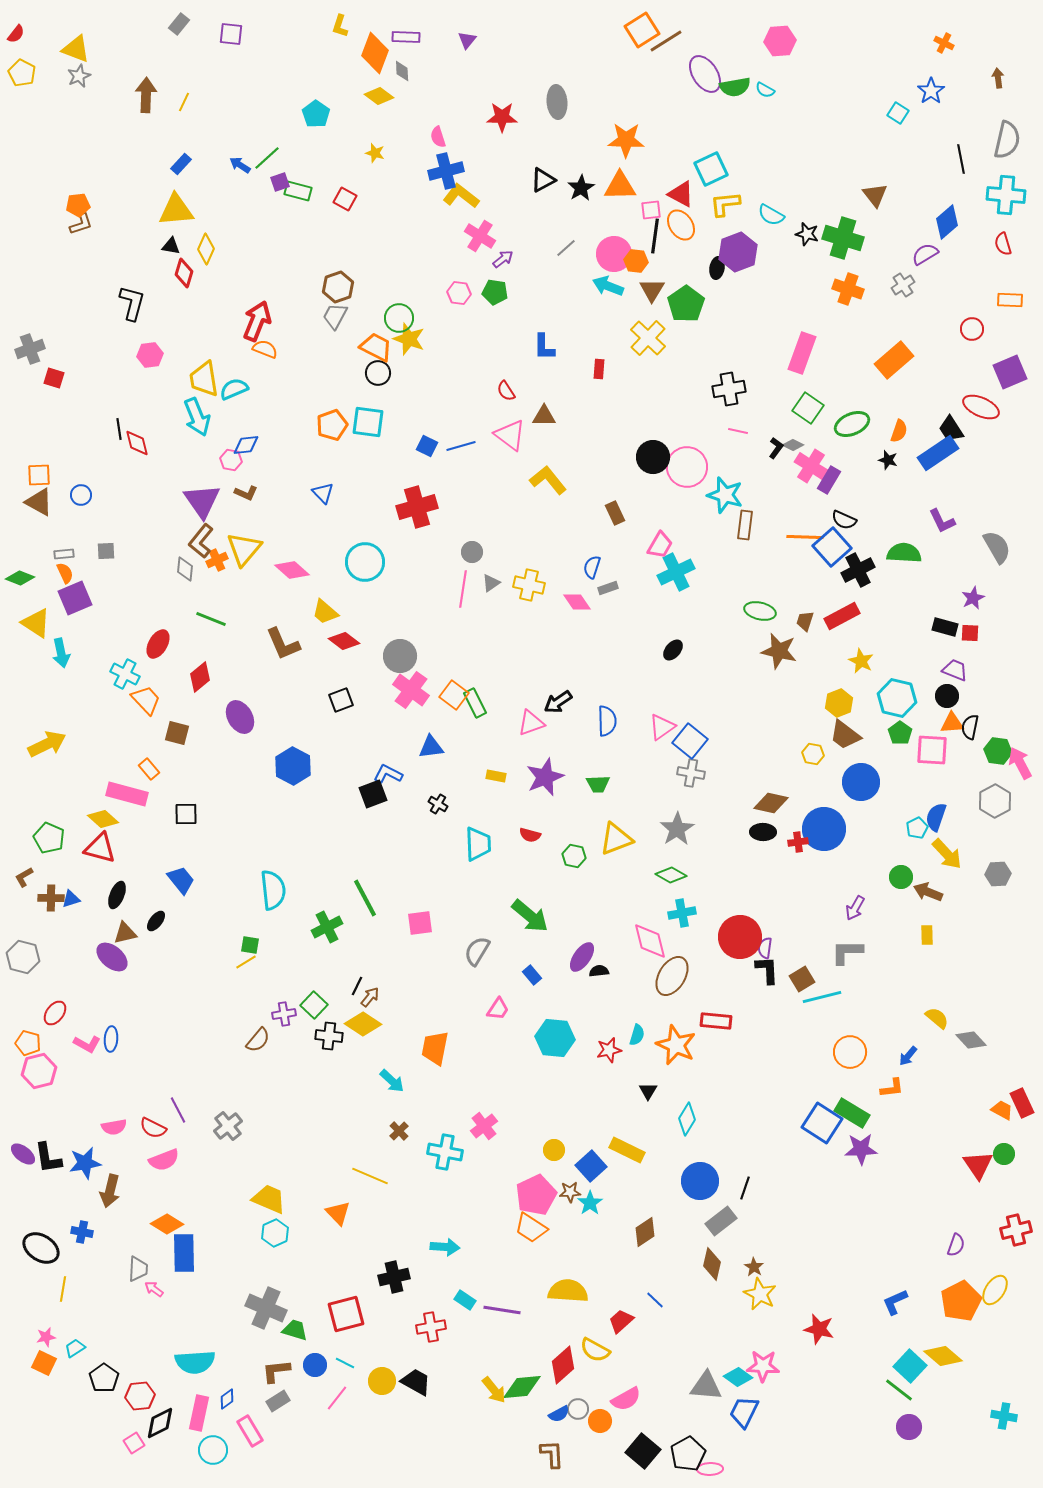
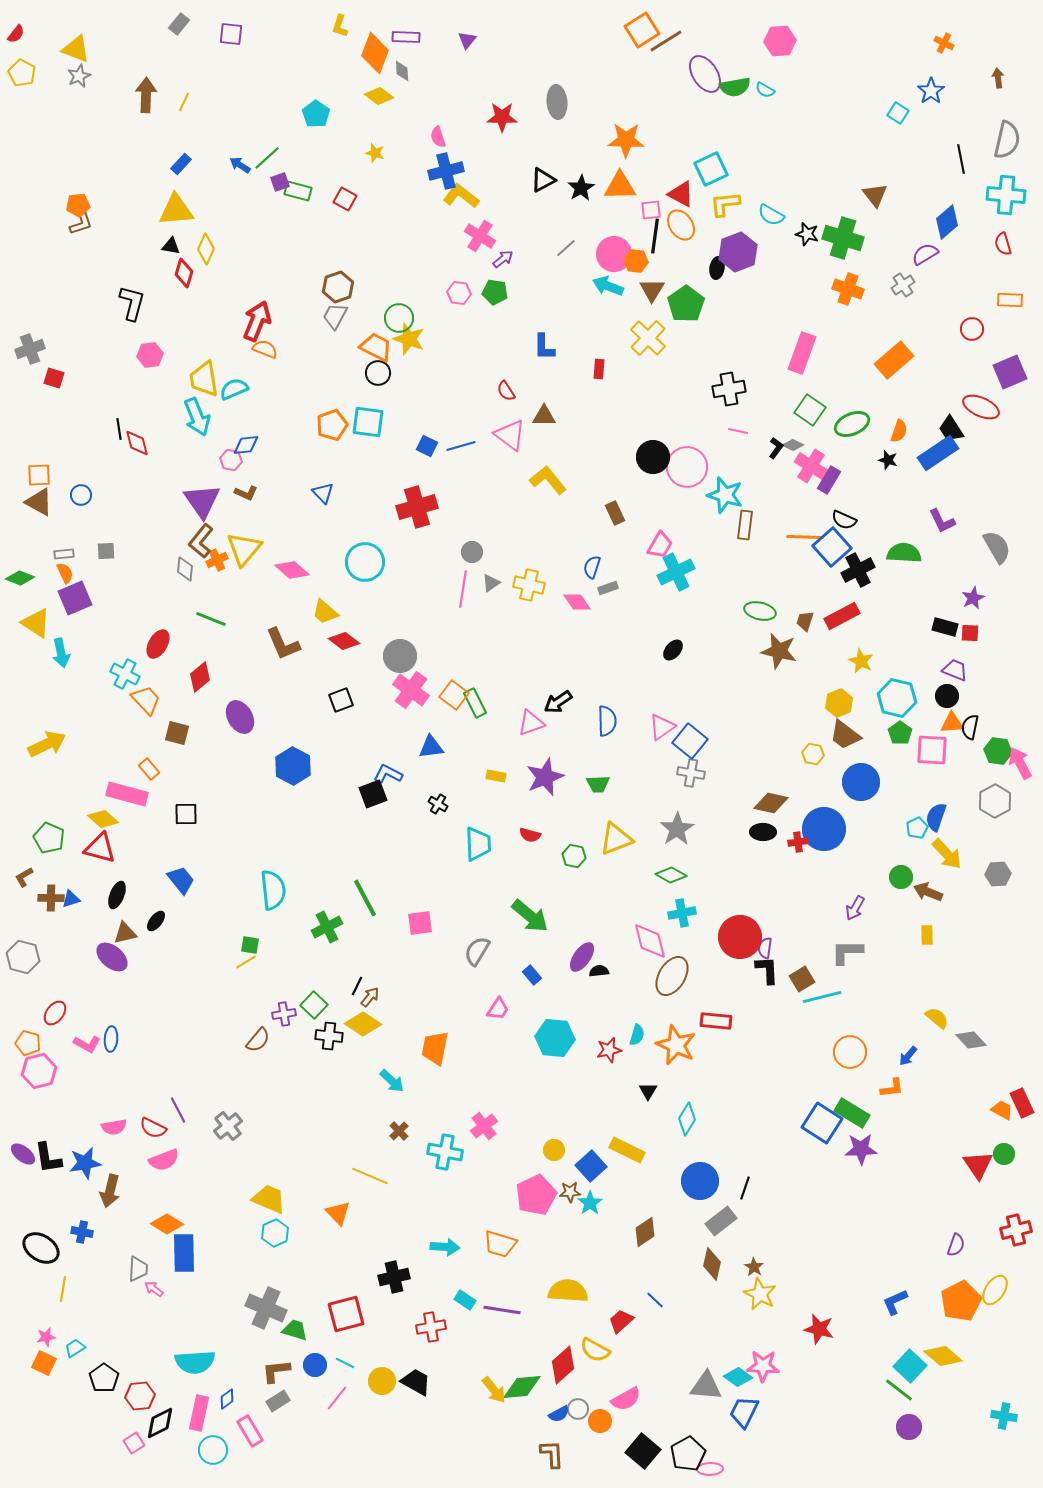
green square at (808, 408): moved 2 px right, 2 px down
orange trapezoid at (531, 1228): moved 31 px left, 16 px down; rotated 16 degrees counterclockwise
